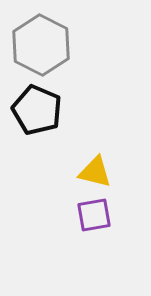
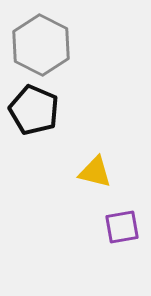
black pentagon: moved 3 px left
purple square: moved 28 px right, 12 px down
